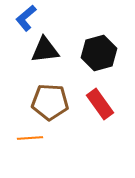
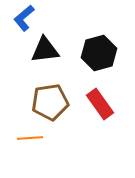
blue L-shape: moved 2 px left
brown pentagon: rotated 12 degrees counterclockwise
